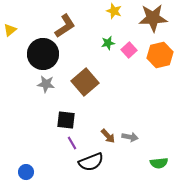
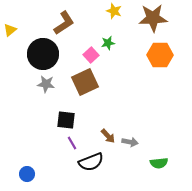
brown L-shape: moved 1 px left, 3 px up
pink square: moved 38 px left, 5 px down
orange hexagon: rotated 15 degrees clockwise
brown square: rotated 16 degrees clockwise
gray arrow: moved 5 px down
blue circle: moved 1 px right, 2 px down
